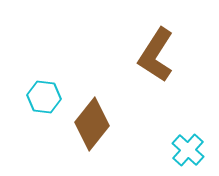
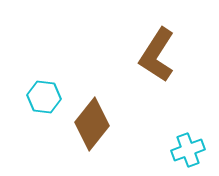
brown L-shape: moved 1 px right
cyan cross: rotated 28 degrees clockwise
